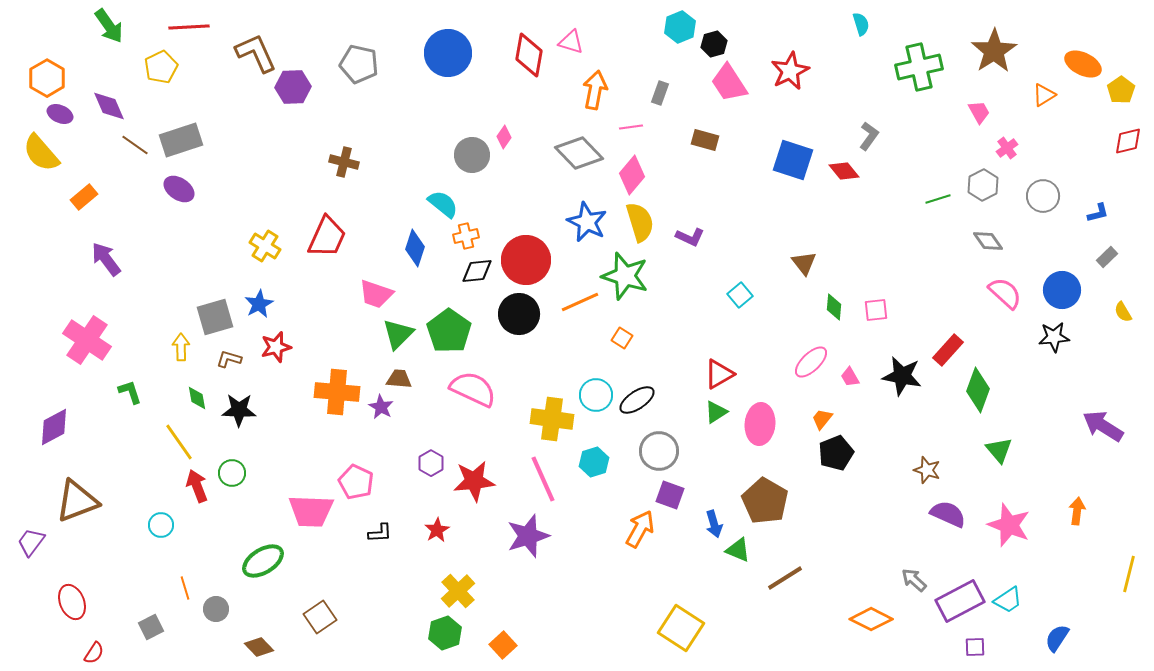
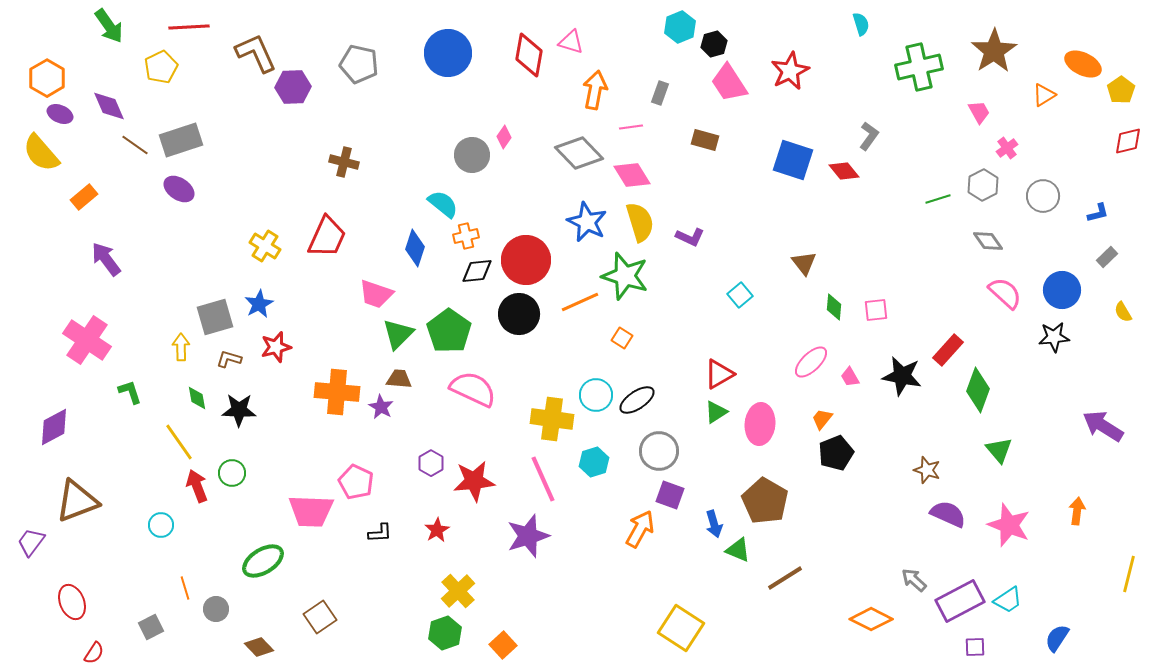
pink diamond at (632, 175): rotated 72 degrees counterclockwise
